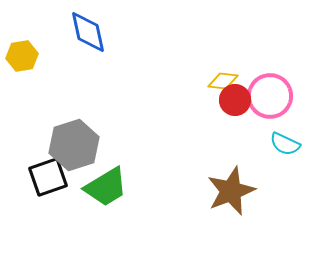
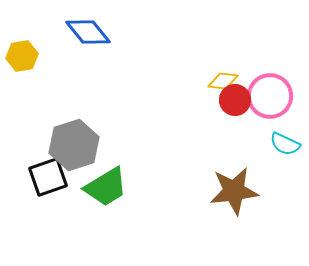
blue diamond: rotated 27 degrees counterclockwise
brown star: moved 3 px right; rotated 15 degrees clockwise
